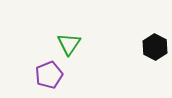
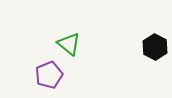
green triangle: rotated 25 degrees counterclockwise
